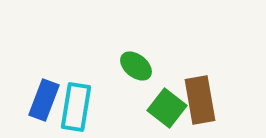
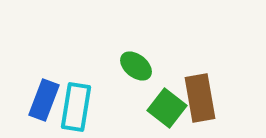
brown rectangle: moved 2 px up
